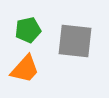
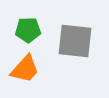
green pentagon: rotated 10 degrees clockwise
